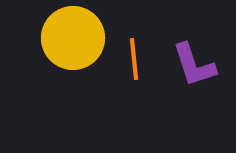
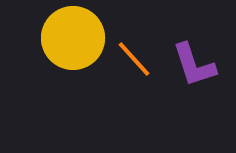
orange line: rotated 36 degrees counterclockwise
